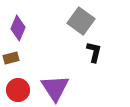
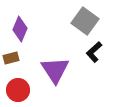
gray square: moved 4 px right
purple diamond: moved 2 px right, 1 px down
black L-shape: rotated 145 degrees counterclockwise
purple triangle: moved 18 px up
